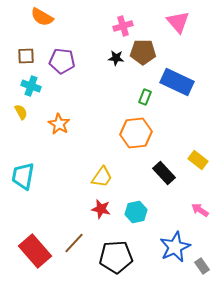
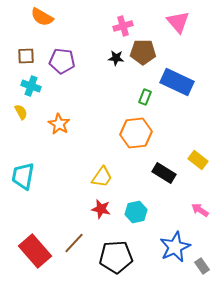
black rectangle: rotated 15 degrees counterclockwise
